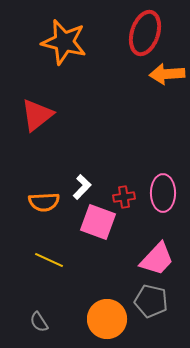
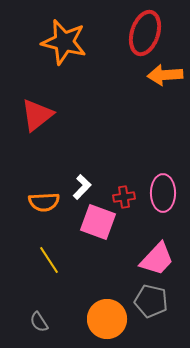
orange arrow: moved 2 px left, 1 px down
yellow line: rotated 32 degrees clockwise
